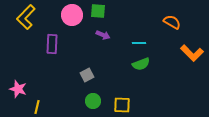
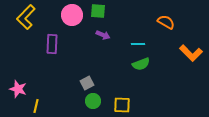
orange semicircle: moved 6 px left
cyan line: moved 1 px left, 1 px down
orange L-shape: moved 1 px left
gray square: moved 8 px down
yellow line: moved 1 px left, 1 px up
